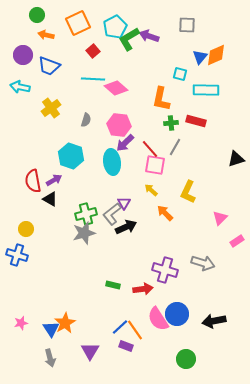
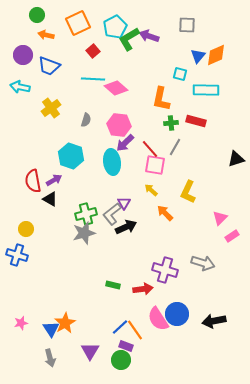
blue triangle at (200, 57): moved 2 px left, 1 px up
pink rectangle at (237, 241): moved 5 px left, 5 px up
green circle at (186, 359): moved 65 px left, 1 px down
